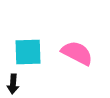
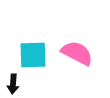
cyan square: moved 5 px right, 3 px down
